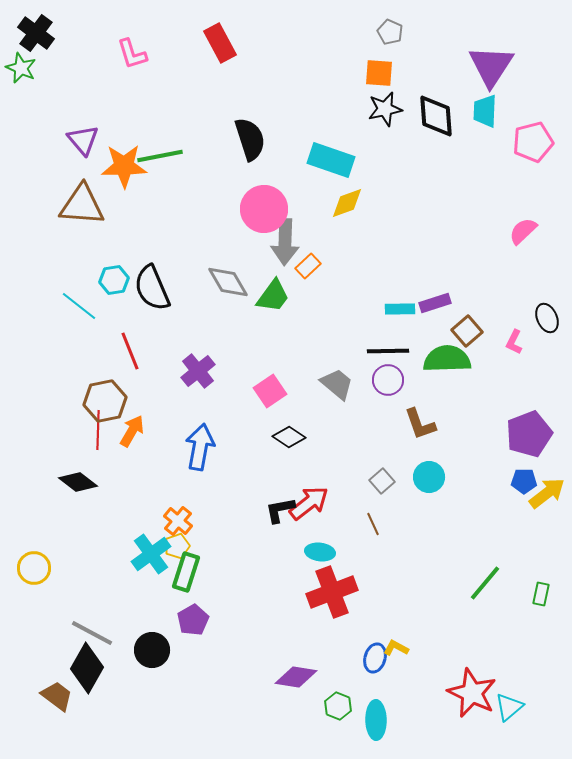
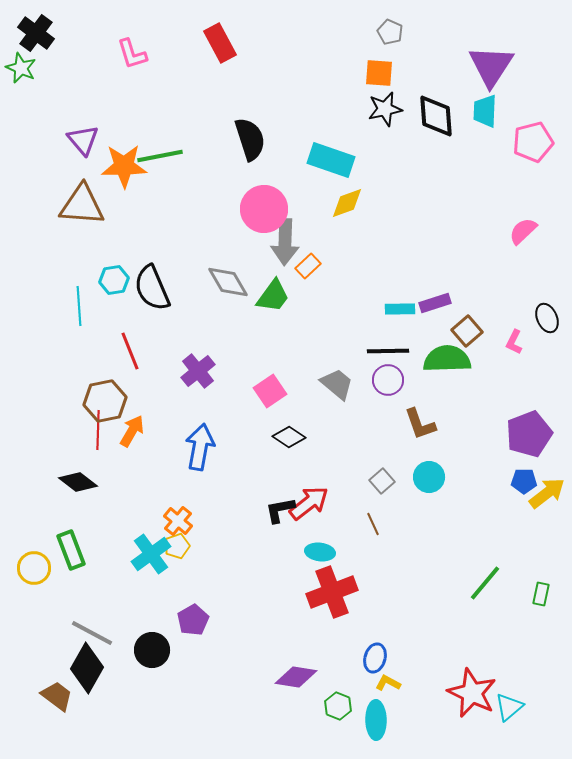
cyan line at (79, 306): rotated 48 degrees clockwise
green rectangle at (186, 572): moved 115 px left, 22 px up; rotated 39 degrees counterclockwise
yellow L-shape at (396, 648): moved 8 px left, 35 px down
